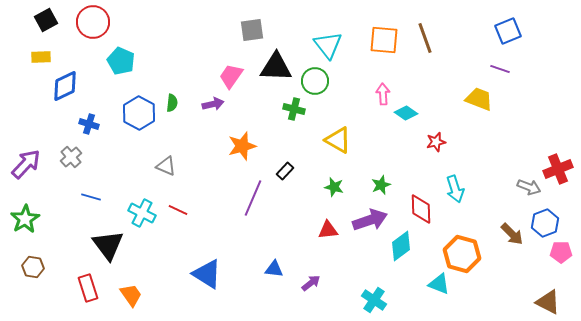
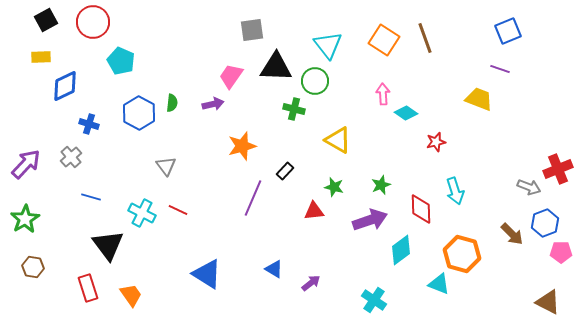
orange square at (384, 40): rotated 28 degrees clockwise
gray triangle at (166, 166): rotated 30 degrees clockwise
cyan arrow at (455, 189): moved 2 px down
red triangle at (328, 230): moved 14 px left, 19 px up
cyan diamond at (401, 246): moved 4 px down
blue triangle at (274, 269): rotated 24 degrees clockwise
